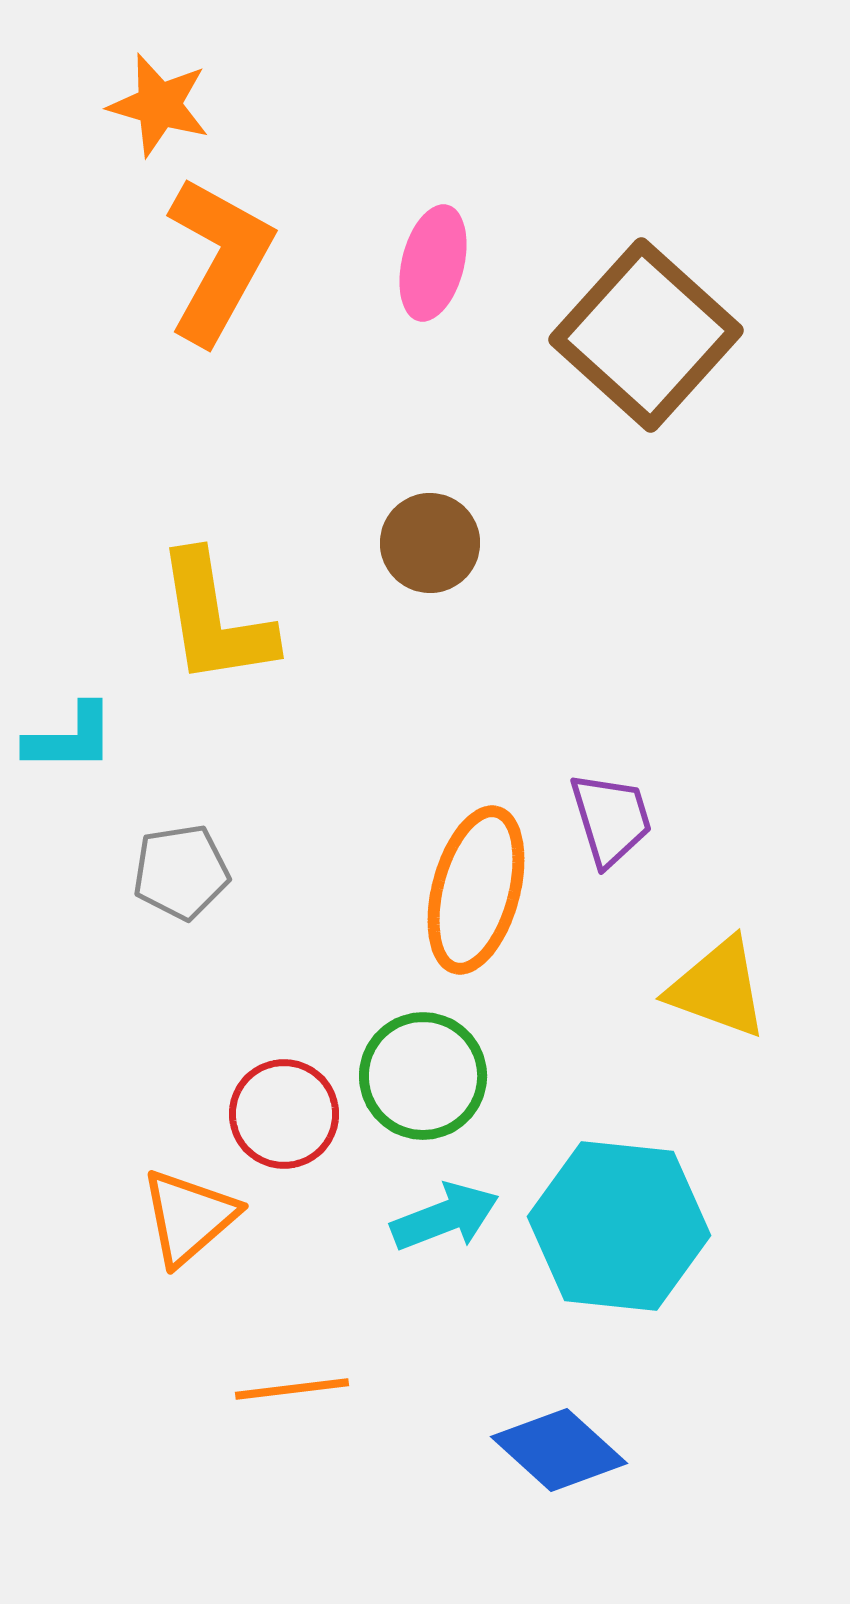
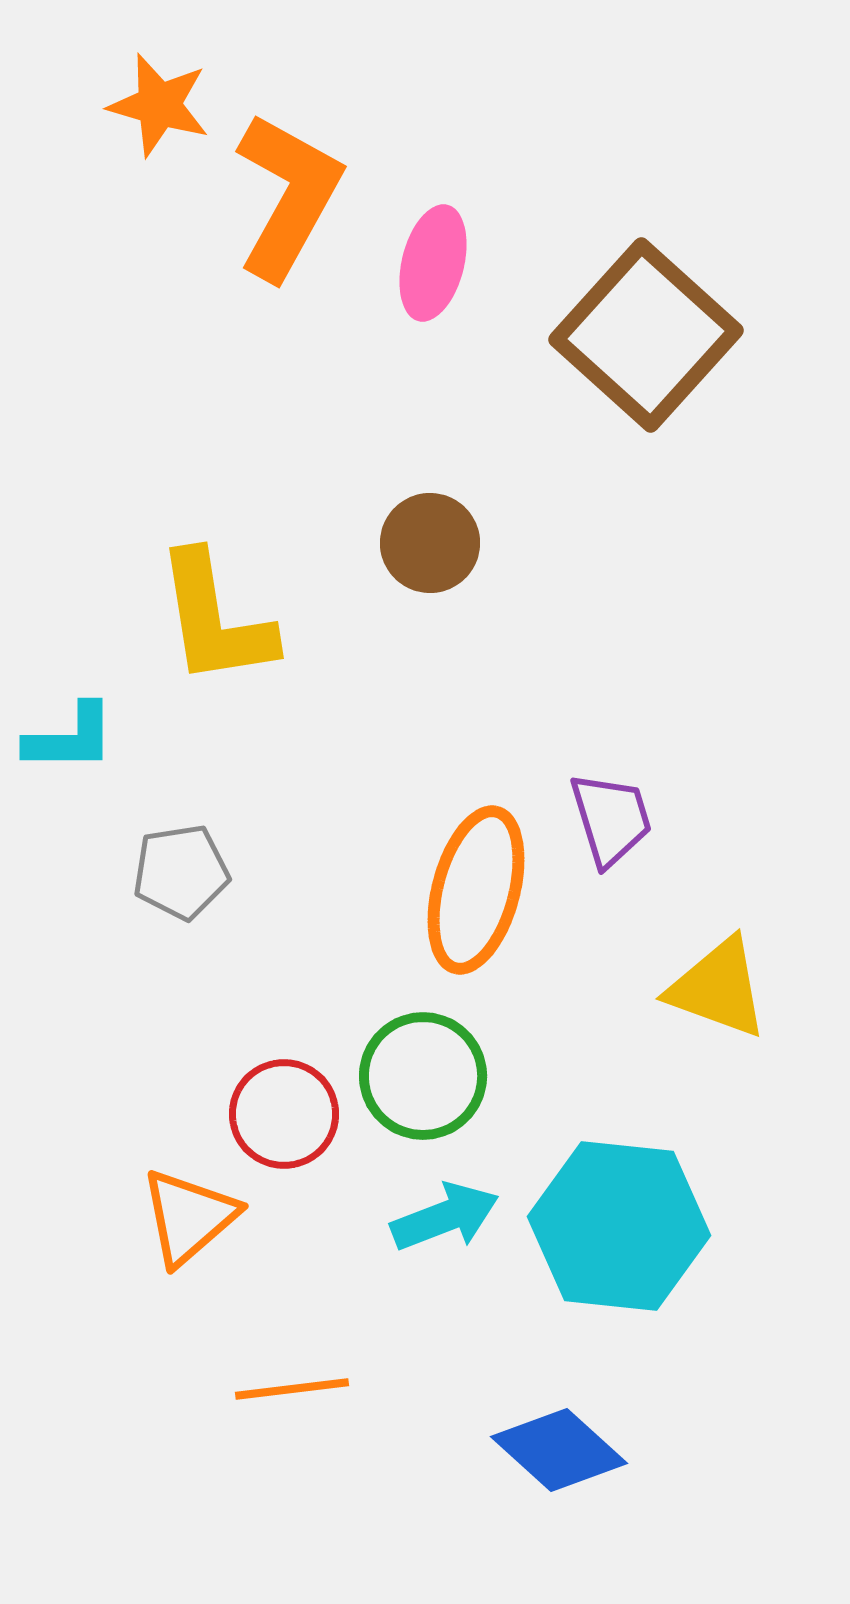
orange L-shape: moved 69 px right, 64 px up
